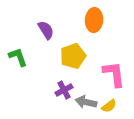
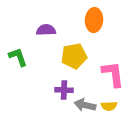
purple semicircle: rotated 60 degrees counterclockwise
yellow pentagon: moved 1 px right; rotated 10 degrees clockwise
pink L-shape: moved 1 px left
purple cross: rotated 30 degrees clockwise
gray arrow: moved 1 px left, 3 px down
yellow semicircle: rotated 35 degrees clockwise
